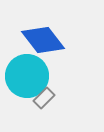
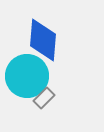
blue diamond: rotated 42 degrees clockwise
